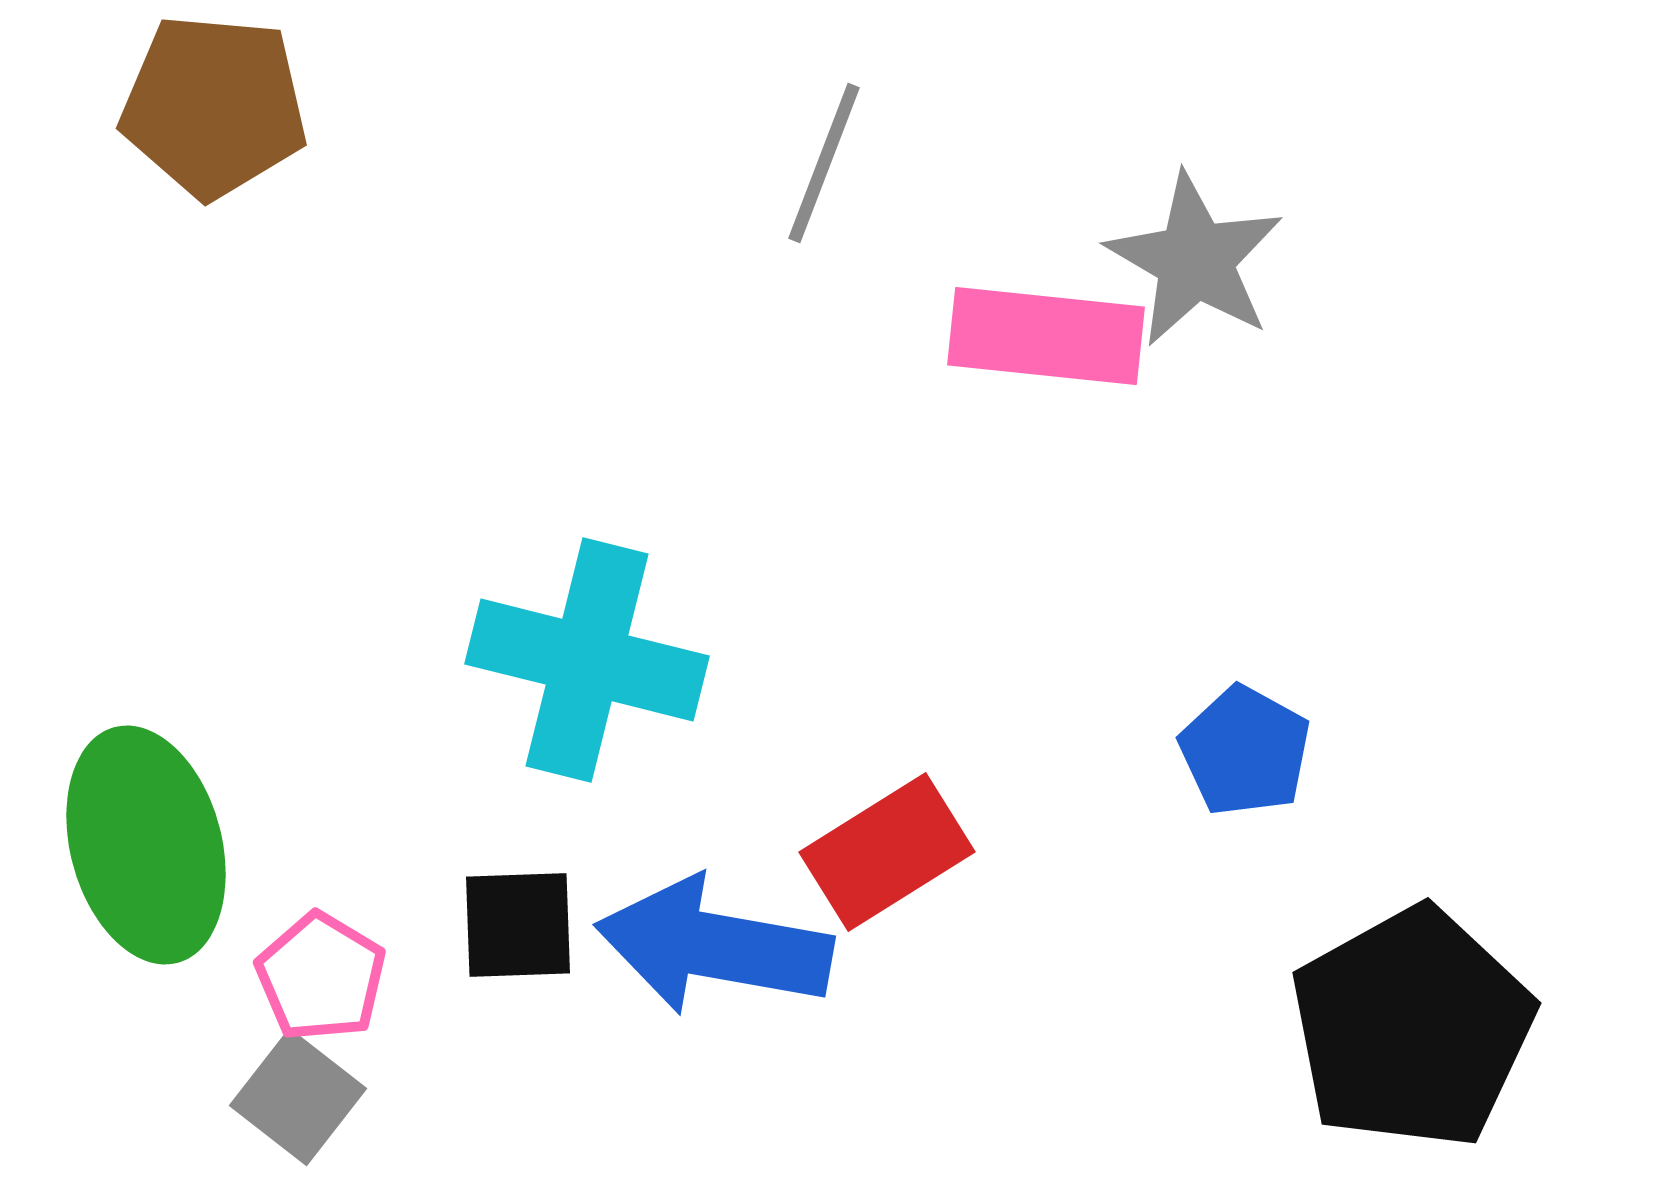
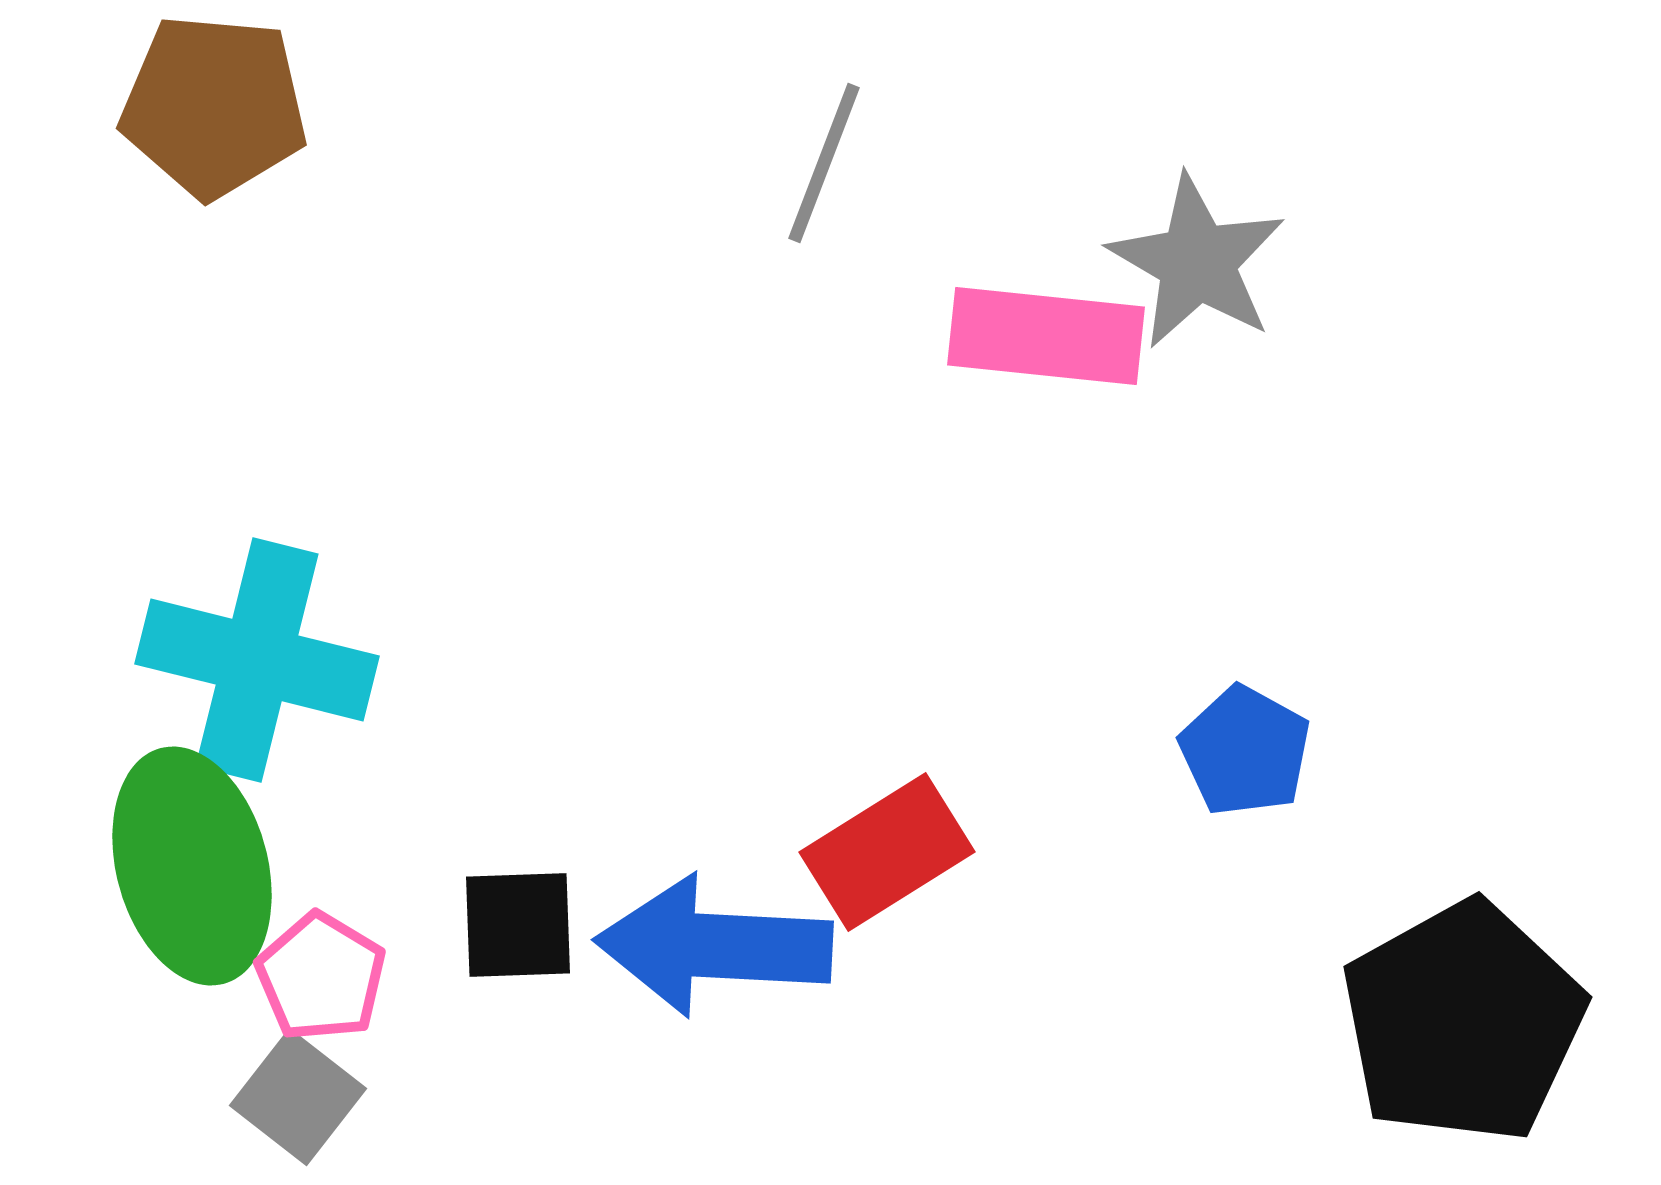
gray star: moved 2 px right, 2 px down
cyan cross: moved 330 px left
green ellipse: moved 46 px right, 21 px down
blue arrow: rotated 7 degrees counterclockwise
black pentagon: moved 51 px right, 6 px up
